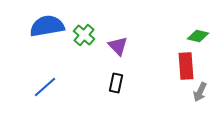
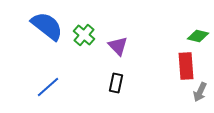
blue semicircle: rotated 48 degrees clockwise
blue line: moved 3 px right
